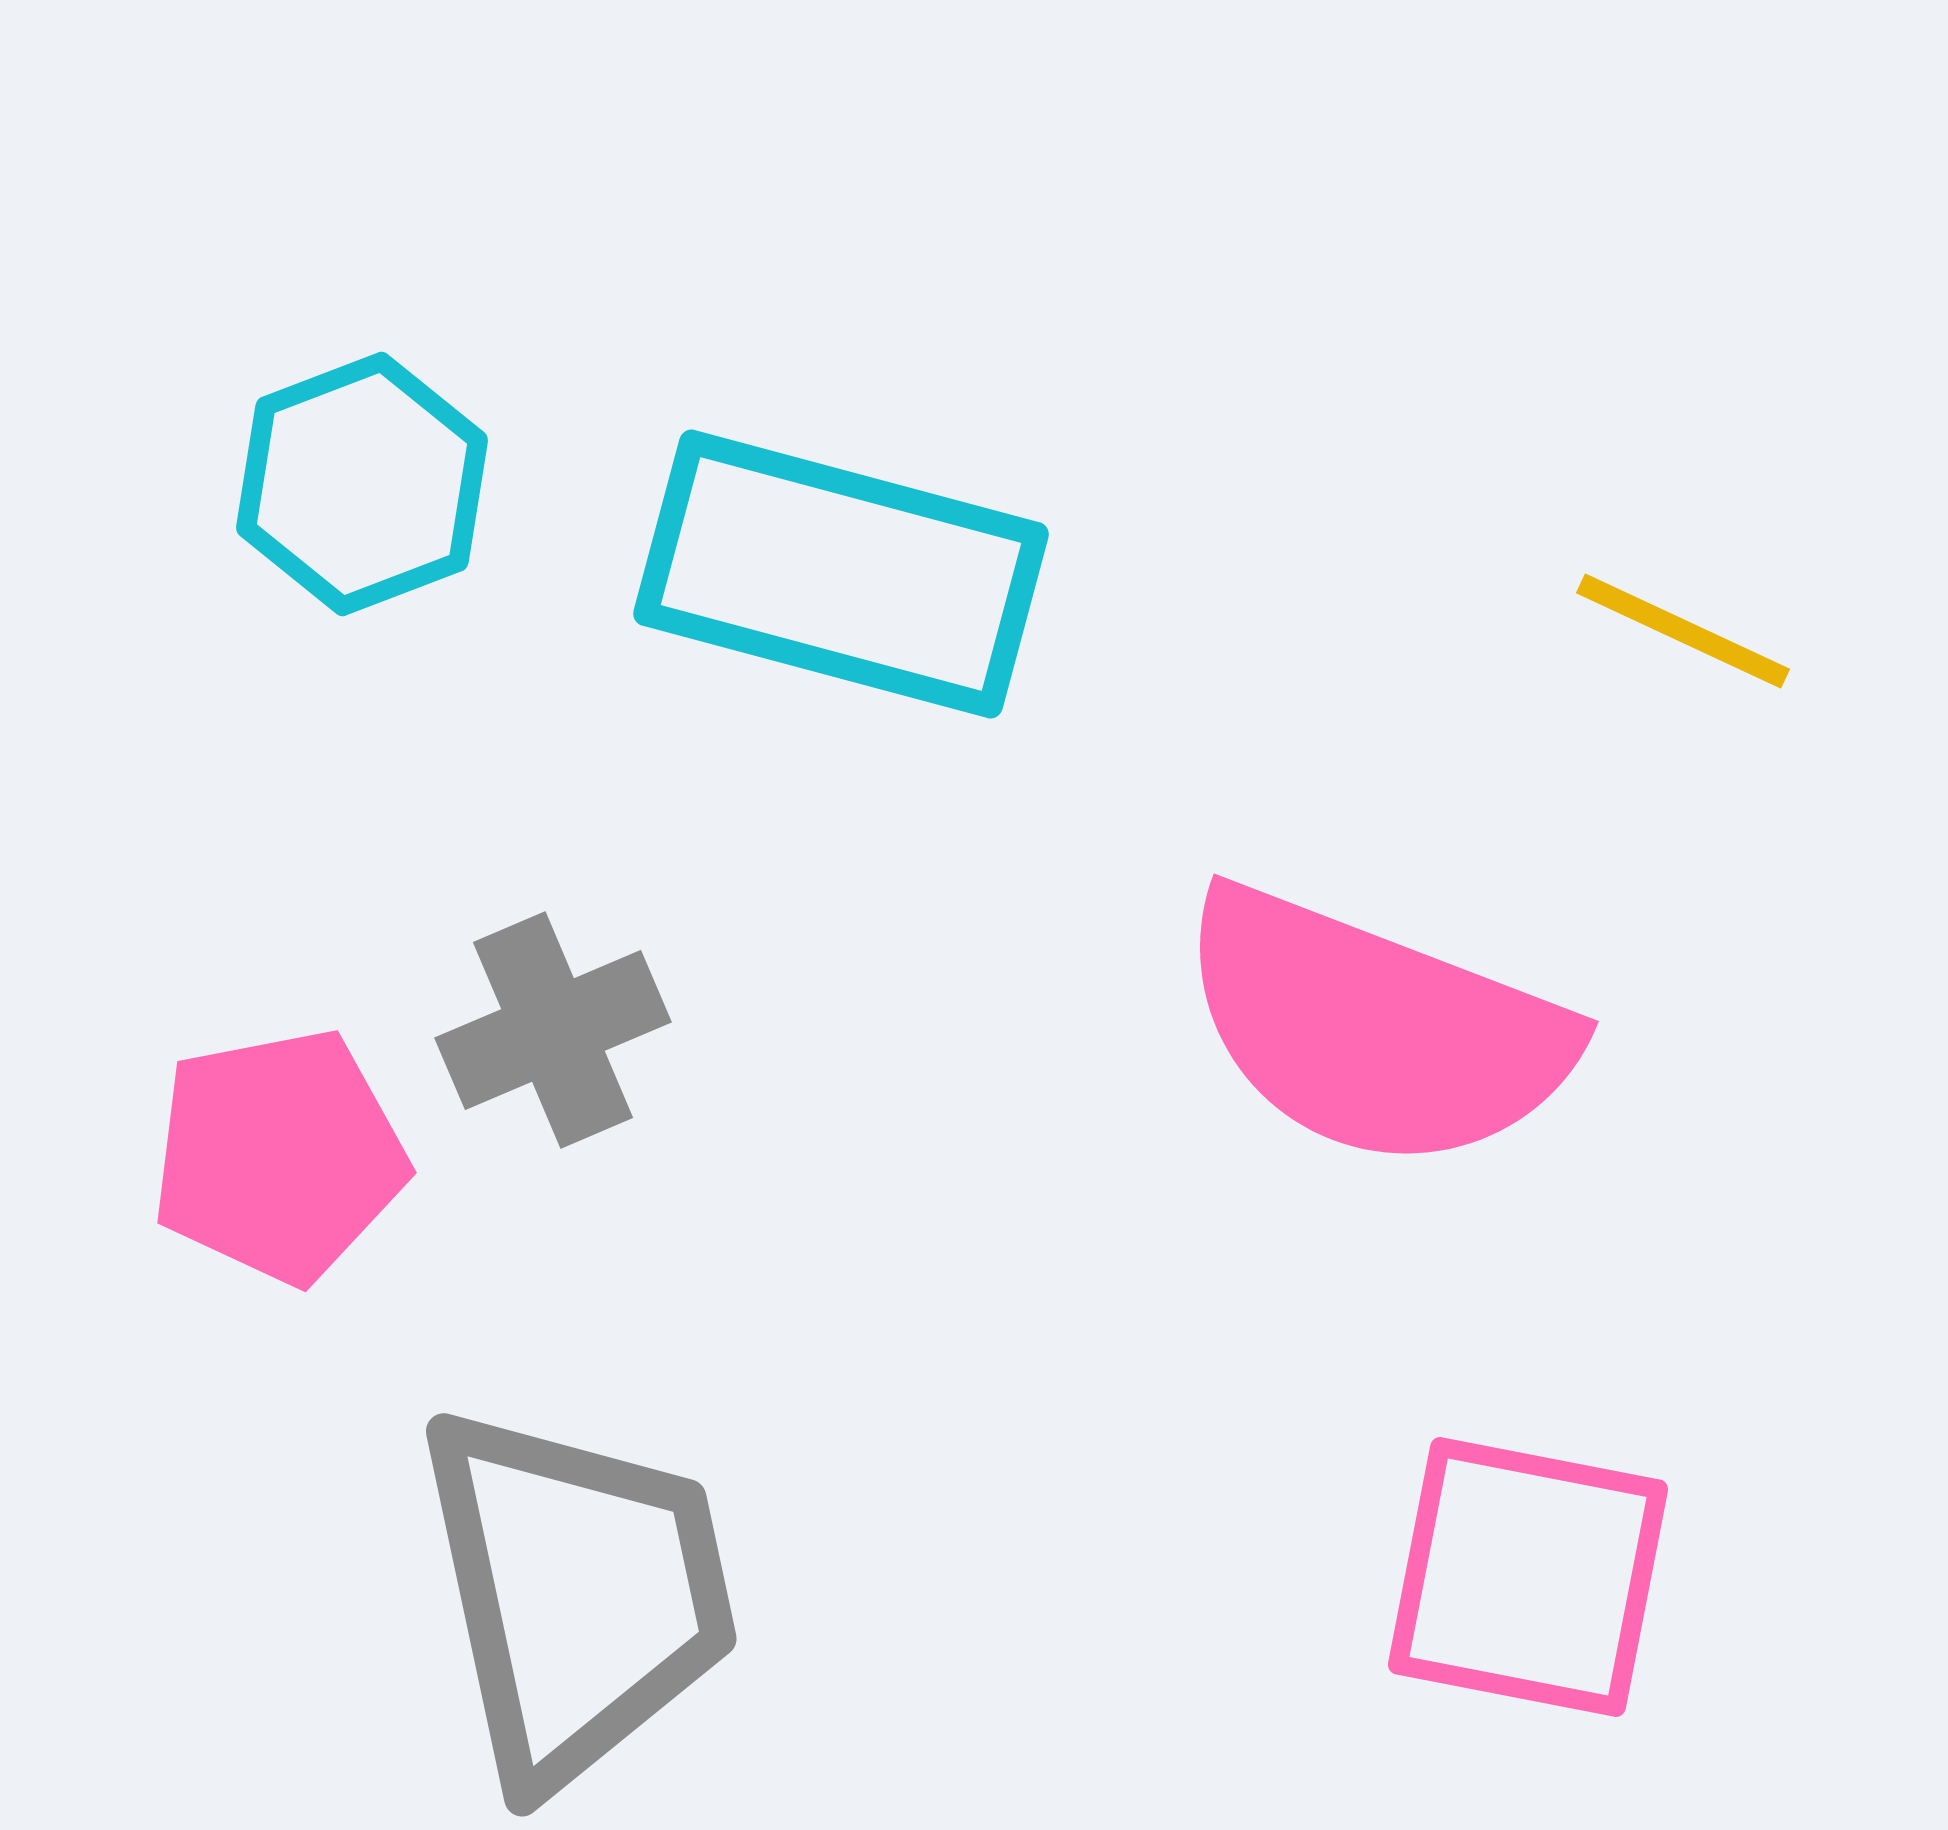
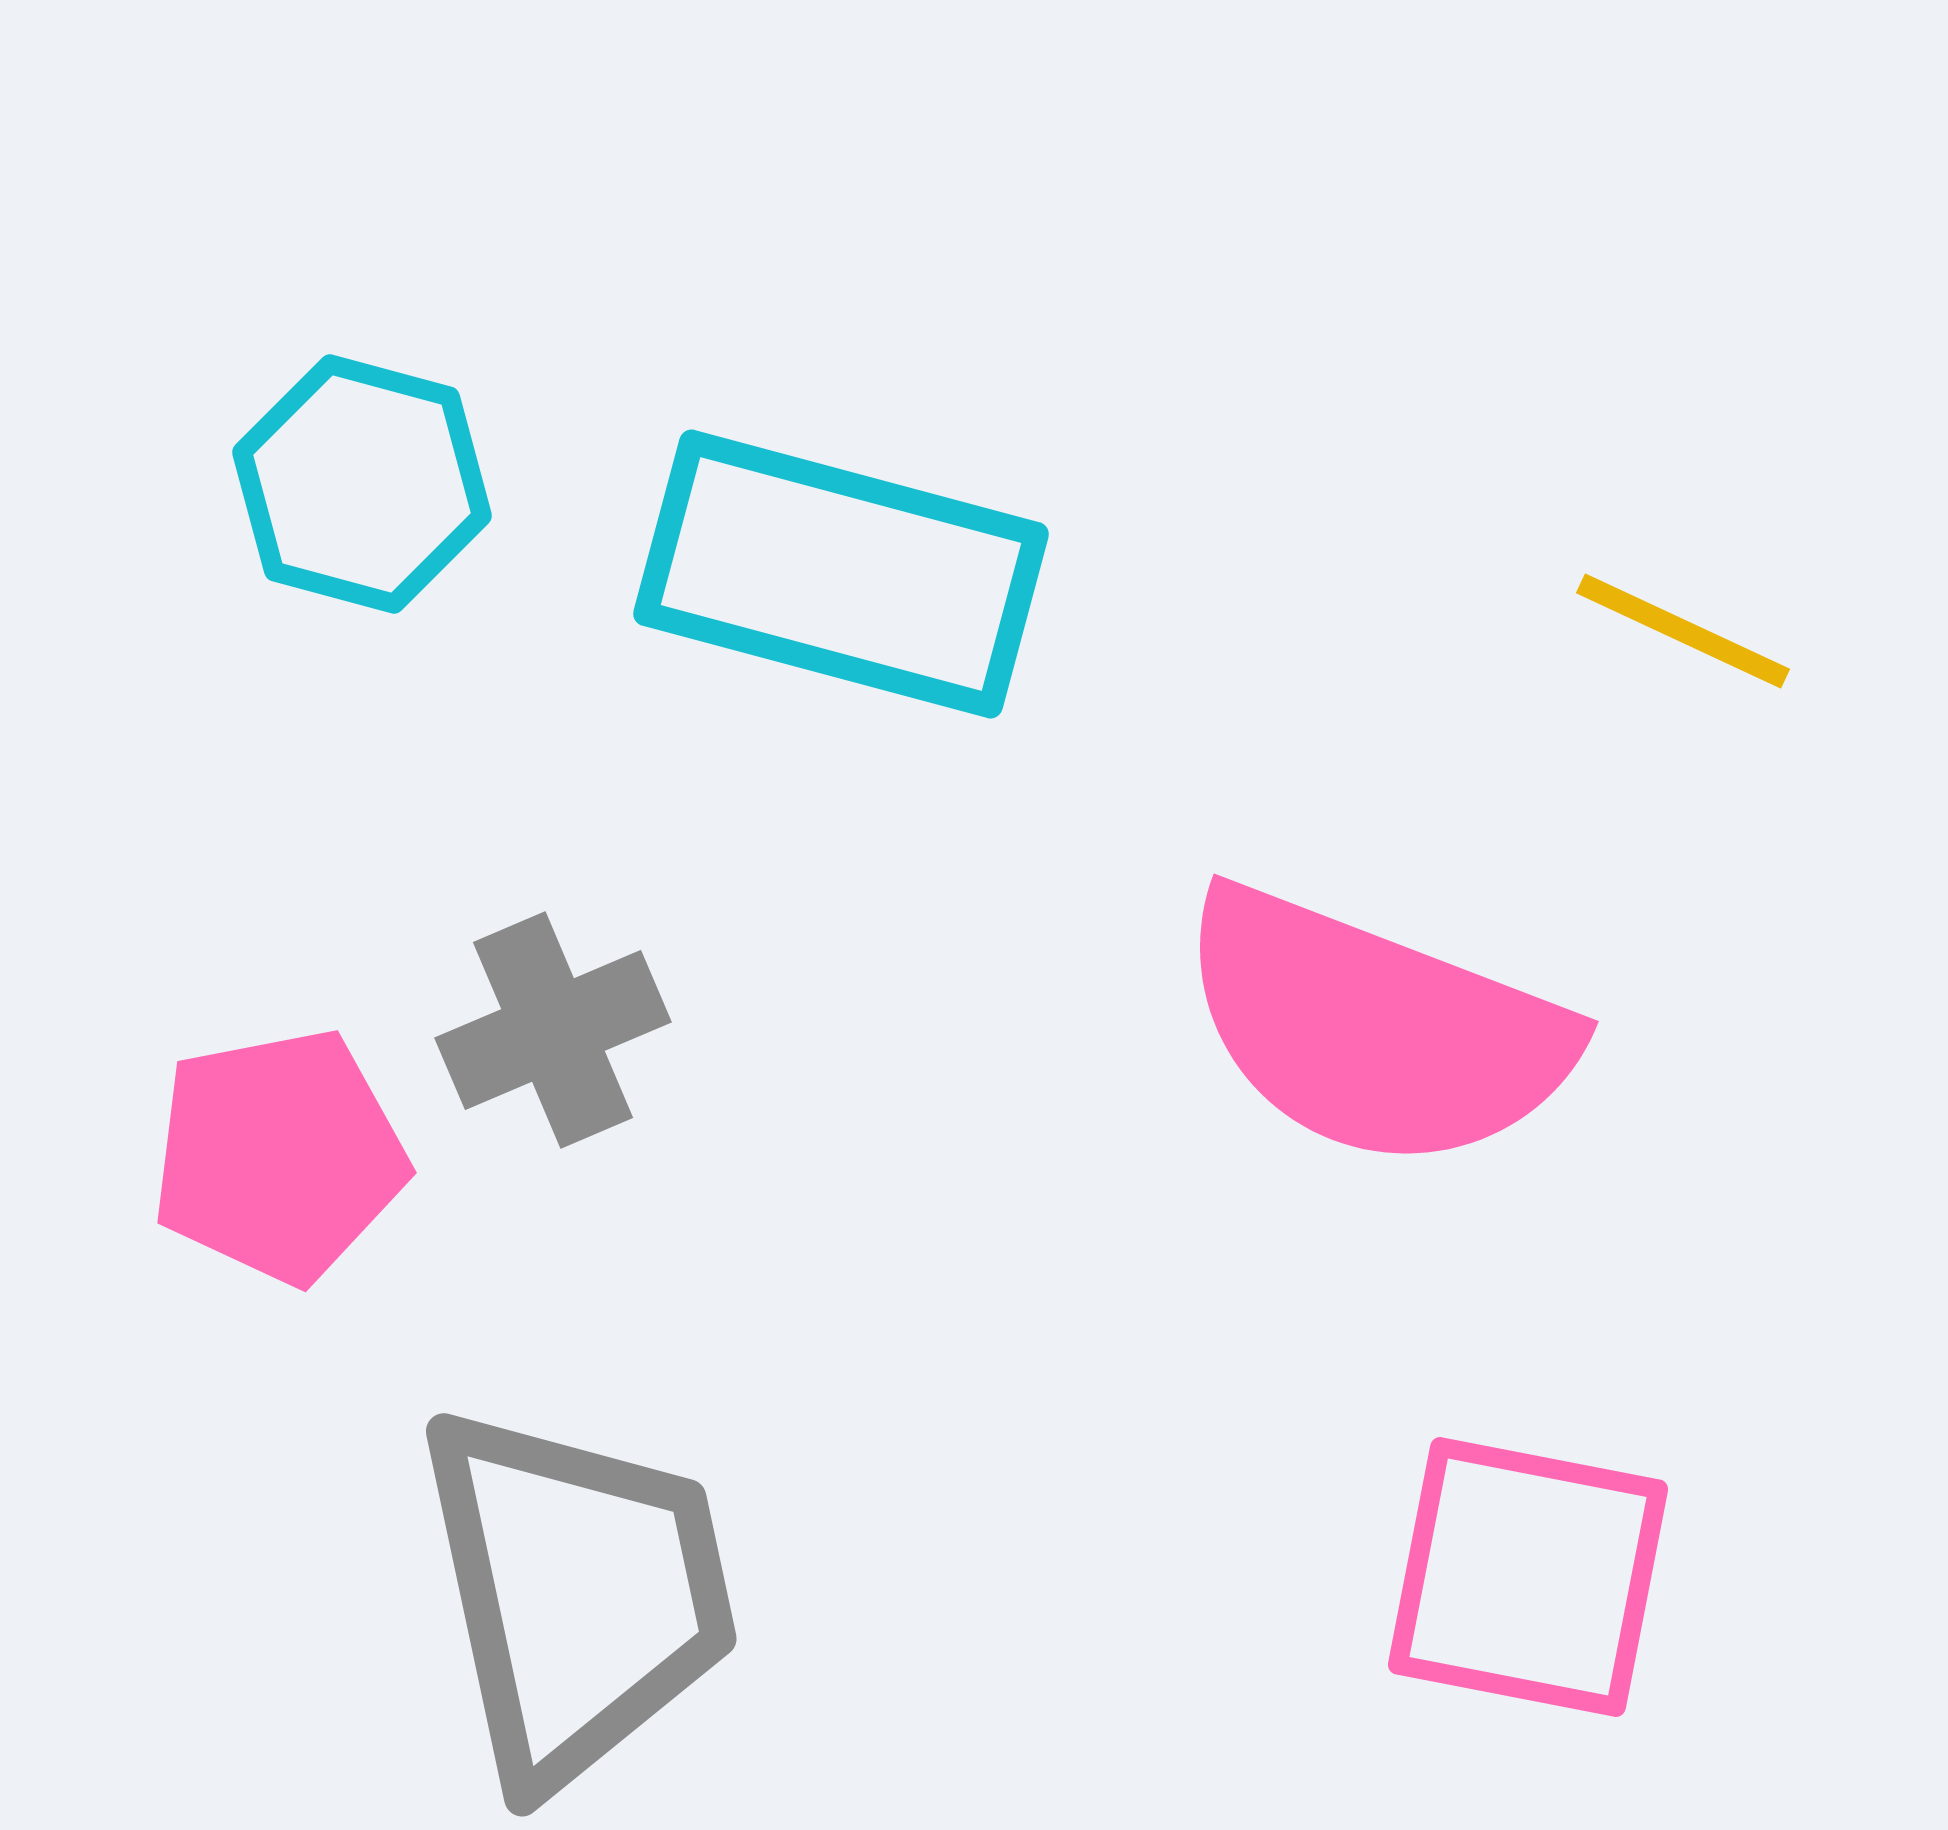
cyan hexagon: rotated 24 degrees counterclockwise
